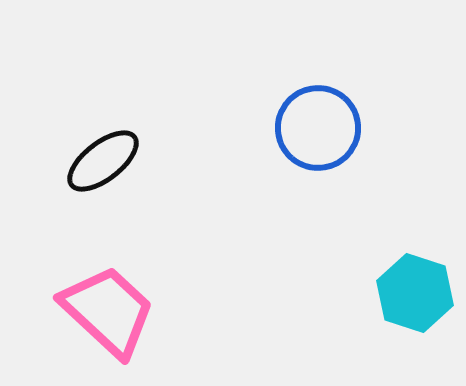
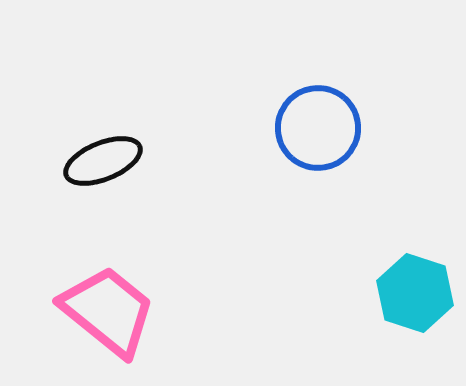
black ellipse: rotated 16 degrees clockwise
pink trapezoid: rotated 4 degrees counterclockwise
